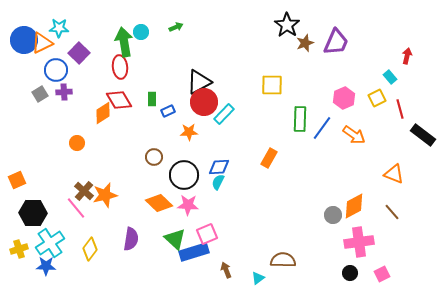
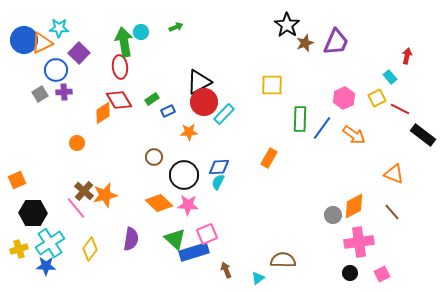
green rectangle at (152, 99): rotated 56 degrees clockwise
red line at (400, 109): rotated 48 degrees counterclockwise
